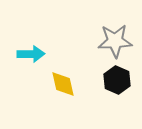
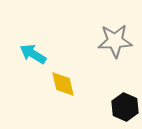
cyan arrow: moved 2 px right; rotated 148 degrees counterclockwise
black hexagon: moved 8 px right, 27 px down
